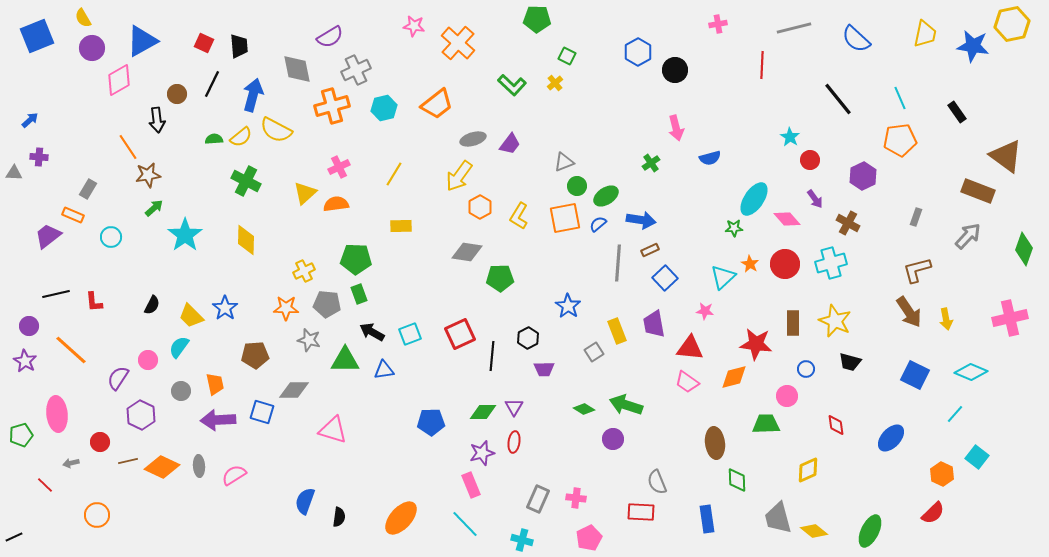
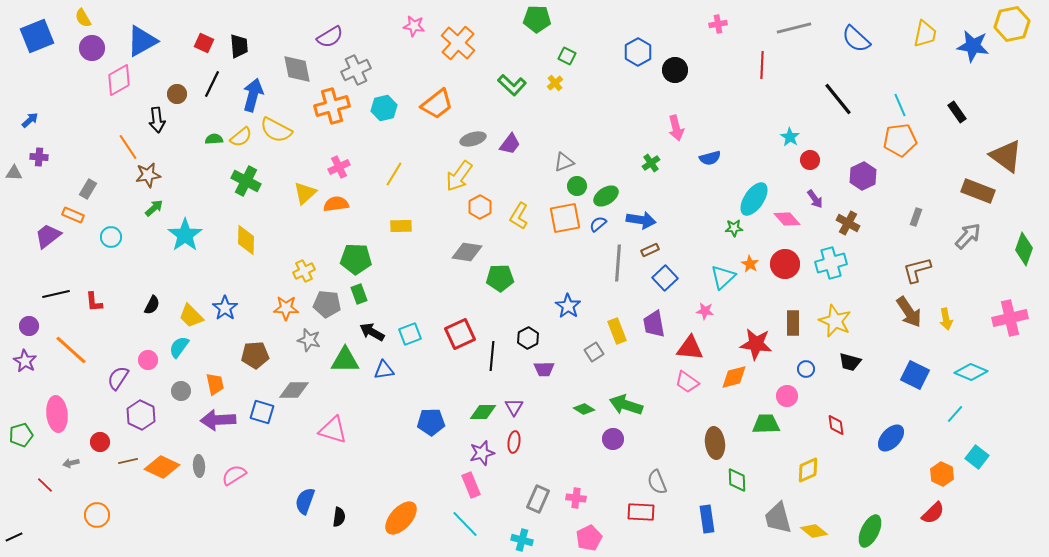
cyan line at (900, 98): moved 7 px down
